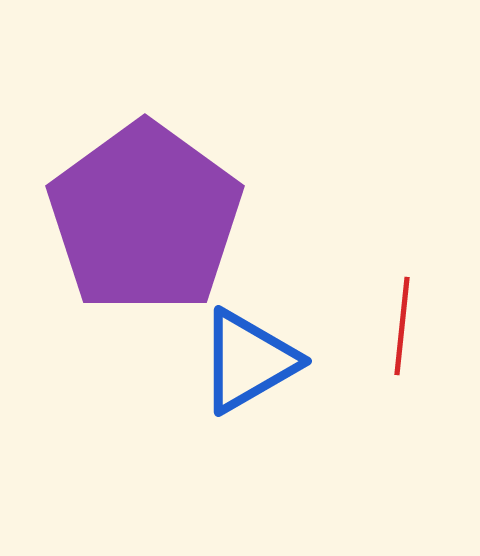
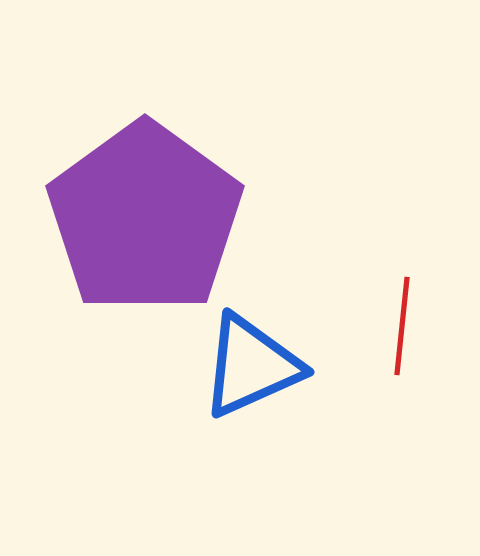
blue triangle: moved 3 px right, 5 px down; rotated 6 degrees clockwise
